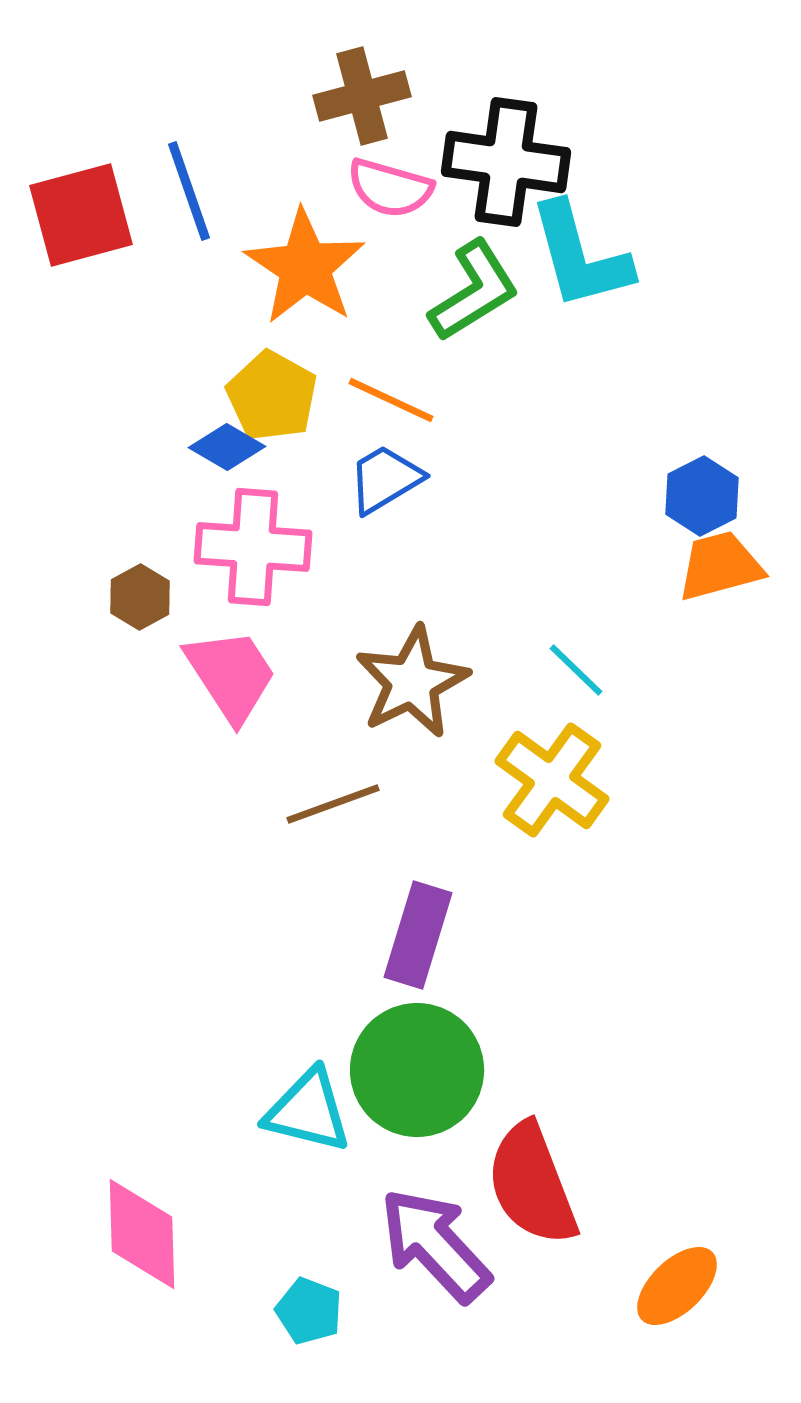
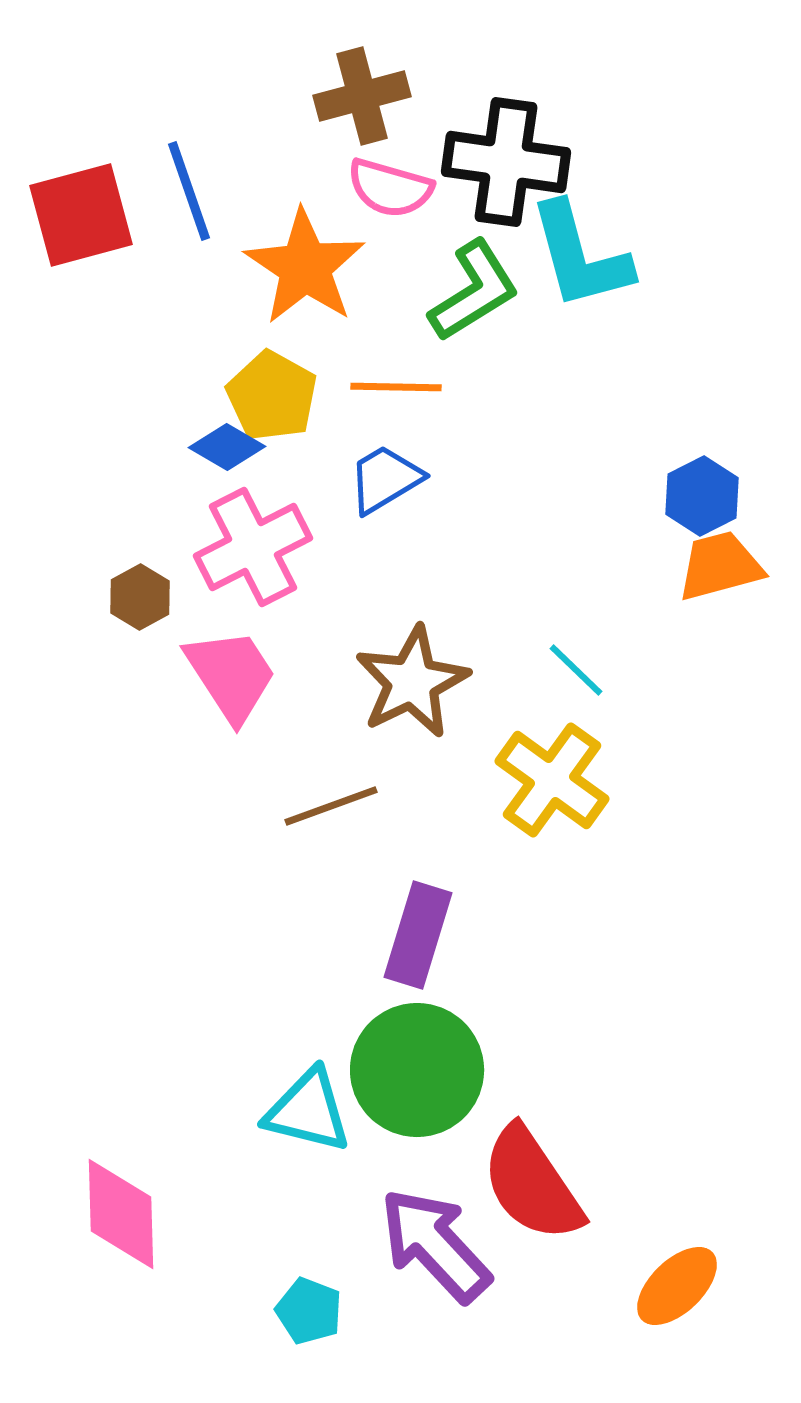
orange line: moved 5 px right, 13 px up; rotated 24 degrees counterclockwise
pink cross: rotated 31 degrees counterclockwise
brown line: moved 2 px left, 2 px down
red semicircle: rotated 13 degrees counterclockwise
pink diamond: moved 21 px left, 20 px up
